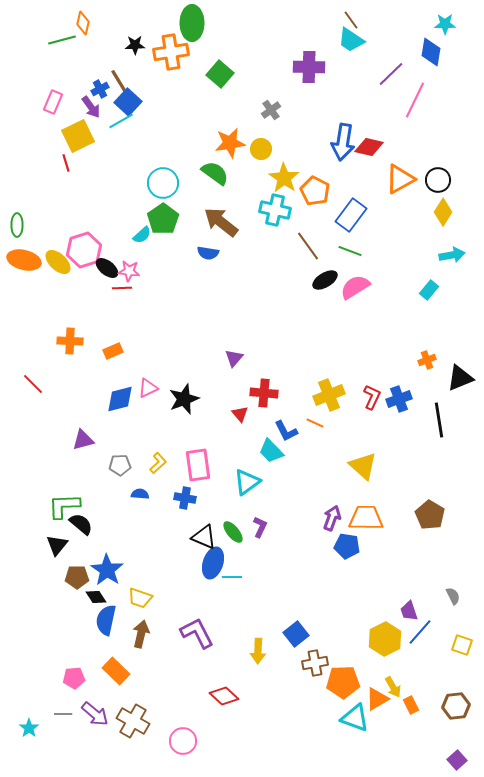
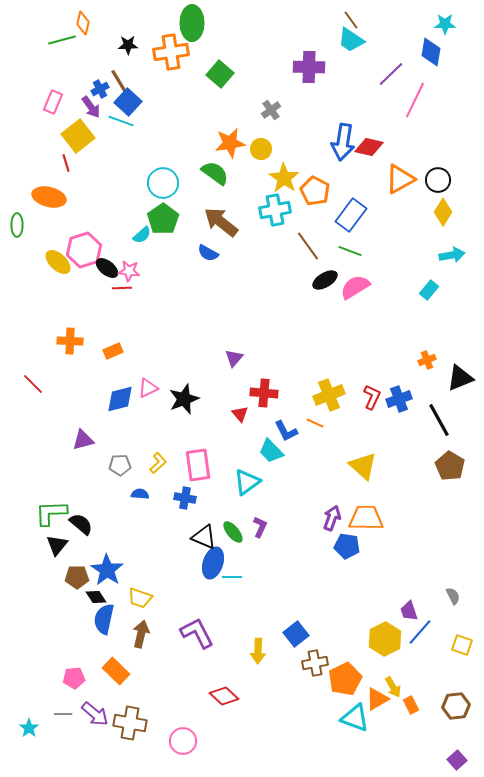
black star at (135, 45): moved 7 px left
cyan line at (121, 121): rotated 50 degrees clockwise
yellow square at (78, 136): rotated 12 degrees counterclockwise
cyan cross at (275, 210): rotated 24 degrees counterclockwise
blue semicircle at (208, 253): rotated 20 degrees clockwise
orange ellipse at (24, 260): moved 25 px right, 63 px up
black line at (439, 420): rotated 20 degrees counterclockwise
green L-shape at (64, 506): moved 13 px left, 7 px down
brown pentagon at (430, 515): moved 20 px right, 49 px up
blue semicircle at (106, 620): moved 2 px left, 1 px up
orange pentagon at (343, 682): moved 2 px right, 3 px up; rotated 24 degrees counterclockwise
brown cross at (133, 721): moved 3 px left, 2 px down; rotated 20 degrees counterclockwise
